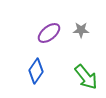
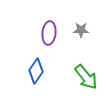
purple ellipse: rotated 45 degrees counterclockwise
